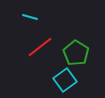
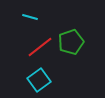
green pentagon: moved 5 px left, 11 px up; rotated 20 degrees clockwise
cyan square: moved 26 px left
